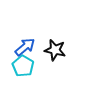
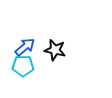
cyan pentagon: rotated 30 degrees counterclockwise
